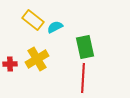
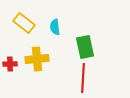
yellow rectangle: moved 9 px left, 3 px down
cyan semicircle: rotated 70 degrees counterclockwise
yellow cross: rotated 25 degrees clockwise
